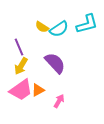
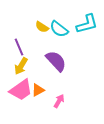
cyan semicircle: rotated 72 degrees clockwise
purple semicircle: moved 1 px right, 2 px up
